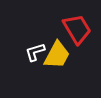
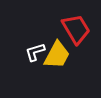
red trapezoid: moved 1 px left
